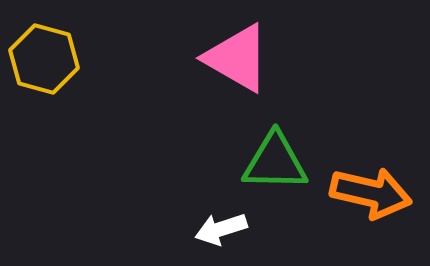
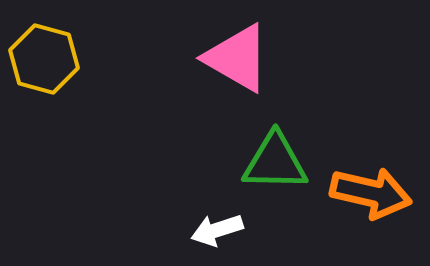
white arrow: moved 4 px left, 1 px down
